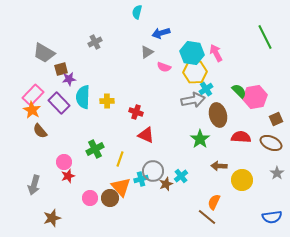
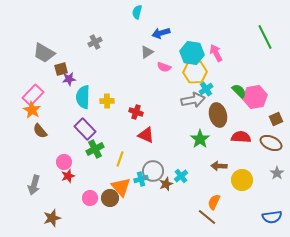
purple rectangle at (59, 103): moved 26 px right, 26 px down
